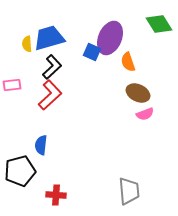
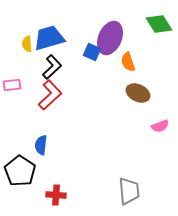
pink semicircle: moved 15 px right, 12 px down
black pentagon: rotated 24 degrees counterclockwise
